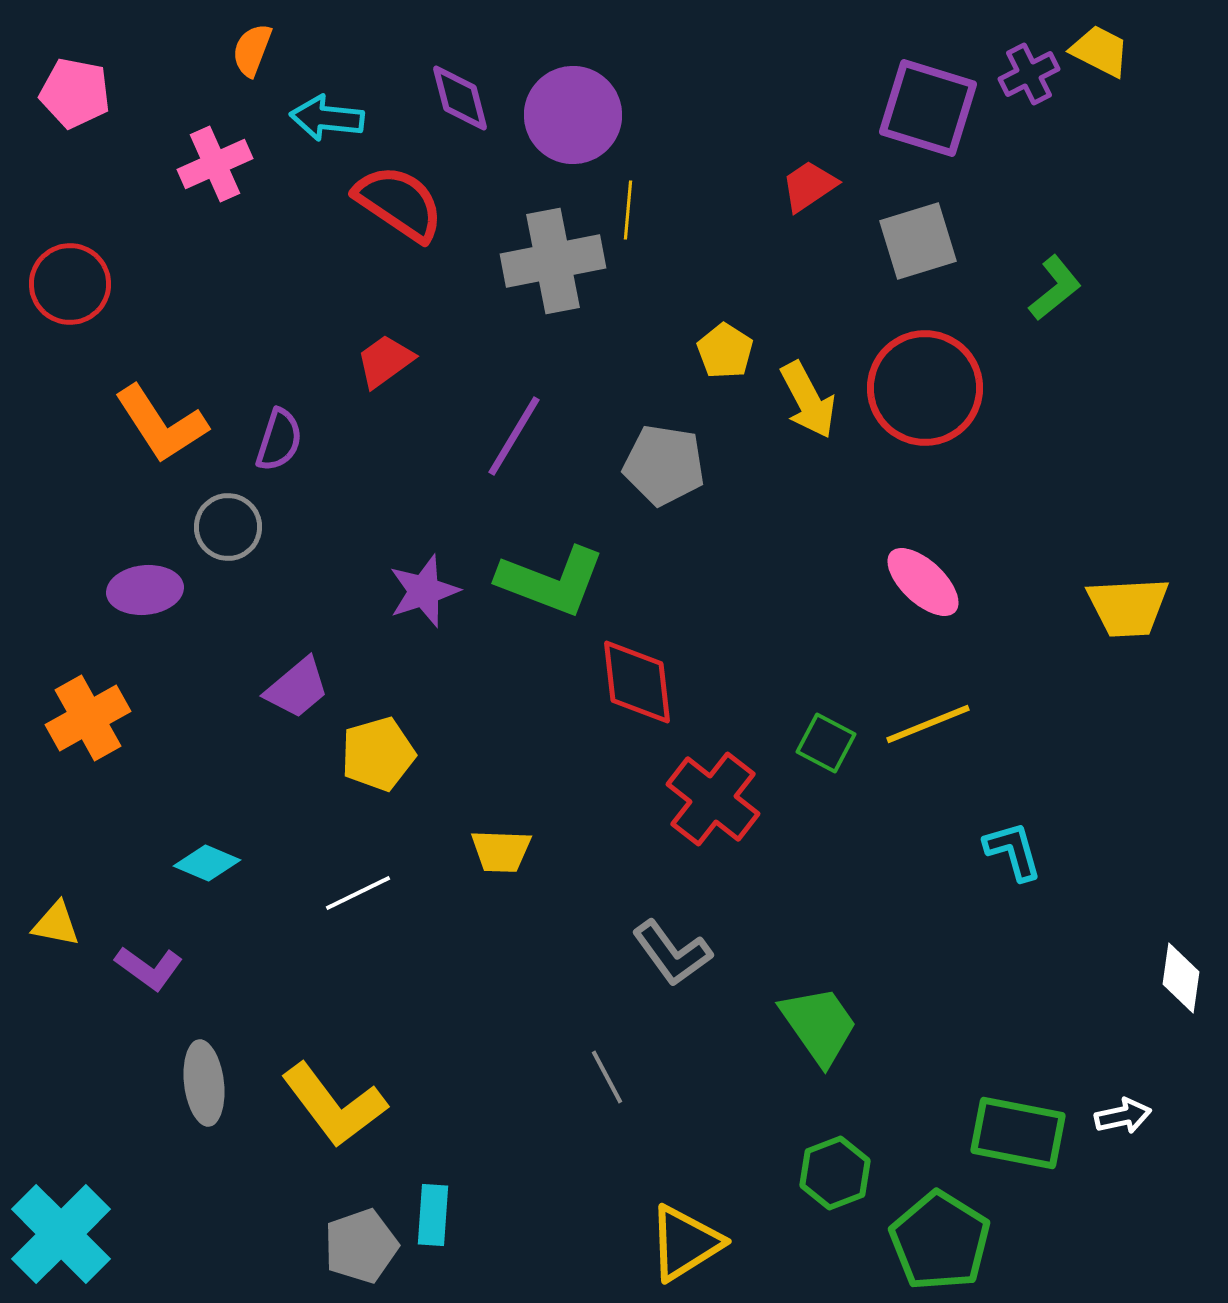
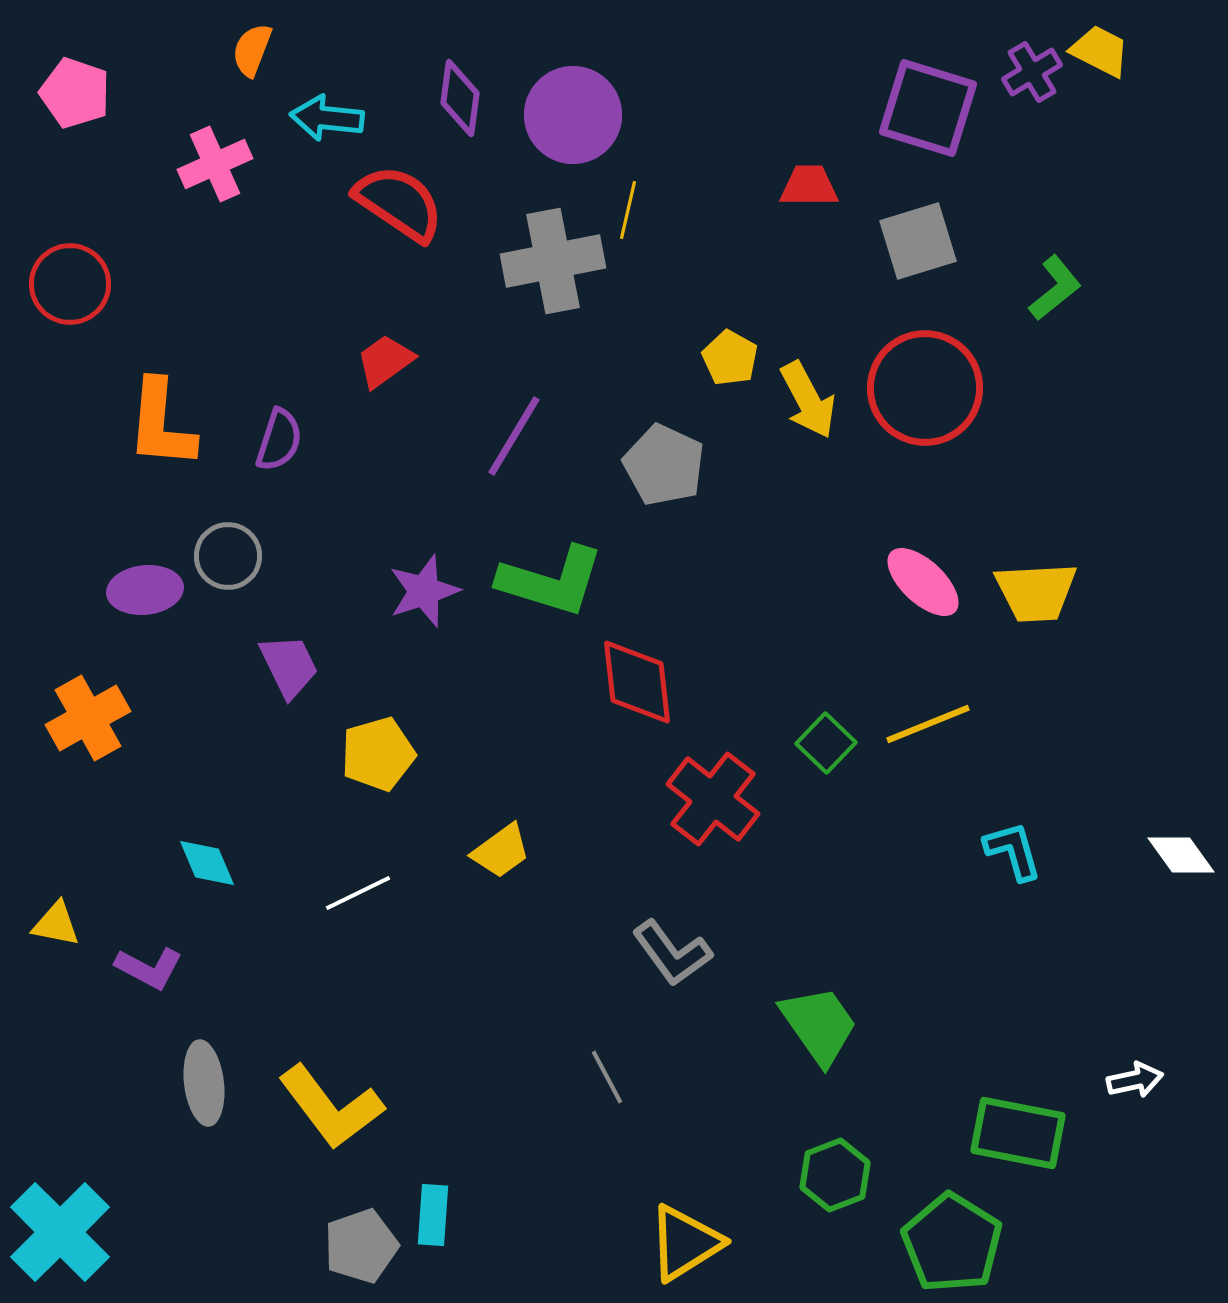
purple cross at (1029, 74): moved 3 px right, 2 px up; rotated 4 degrees counterclockwise
pink pentagon at (75, 93): rotated 8 degrees clockwise
purple diamond at (460, 98): rotated 22 degrees clockwise
red trapezoid at (809, 186): rotated 34 degrees clockwise
yellow line at (628, 210): rotated 8 degrees clockwise
yellow pentagon at (725, 351): moved 5 px right, 7 px down; rotated 4 degrees counterclockwise
orange L-shape at (161, 424): rotated 38 degrees clockwise
gray pentagon at (664, 465): rotated 16 degrees clockwise
gray circle at (228, 527): moved 29 px down
green L-shape at (551, 581): rotated 4 degrees counterclockwise
yellow trapezoid at (1128, 607): moved 92 px left, 15 px up
purple trapezoid at (297, 688): moved 8 px left, 22 px up; rotated 76 degrees counterclockwise
green square at (826, 743): rotated 16 degrees clockwise
yellow trapezoid at (501, 851): rotated 38 degrees counterclockwise
cyan diamond at (207, 863): rotated 44 degrees clockwise
purple L-shape at (149, 968): rotated 8 degrees counterclockwise
white diamond at (1181, 978): moved 123 px up; rotated 44 degrees counterclockwise
yellow L-shape at (334, 1105): moved 3 px left, 2 px down
white arrow at (1123, 1116): moved 12 px right, 36 px up
green hexagon at (835, 1173): moved 2 px down
cyan cross at (61, 1234): moved 1 px left, 2 px up
green pentagon at (940, 1241): moved 12 px right, 2 px down
